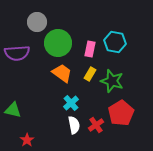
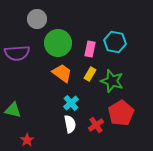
gray circle: moved 3 px up
white semicircle: moved 4 px left, 1 px up
